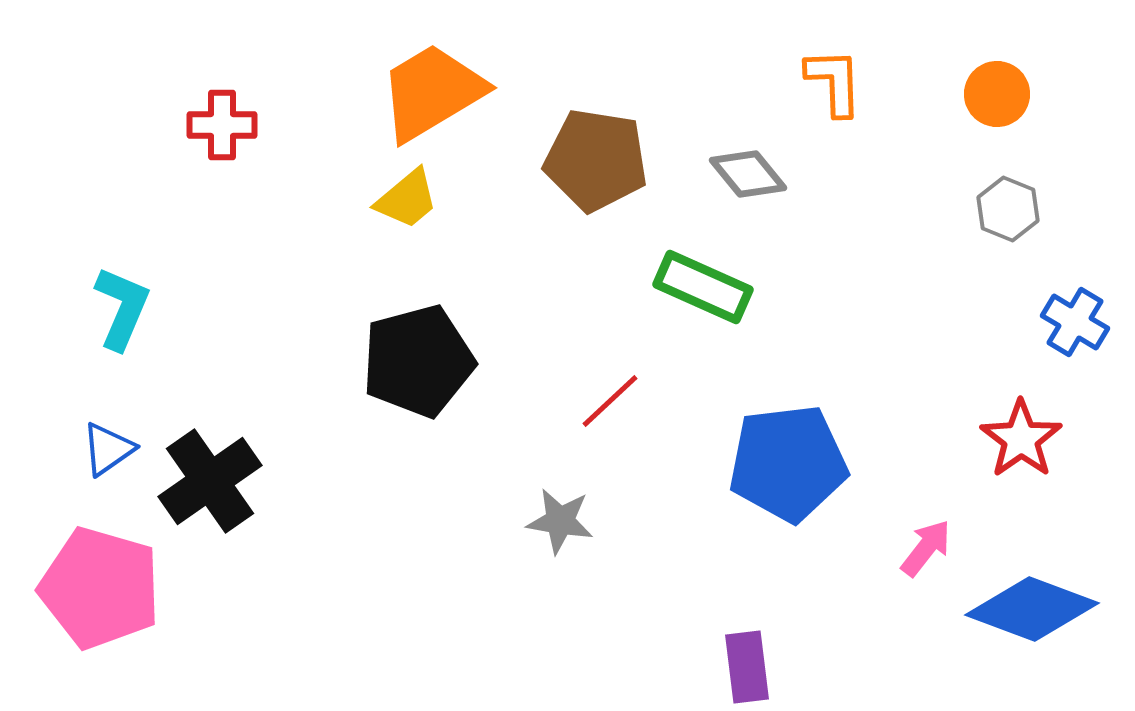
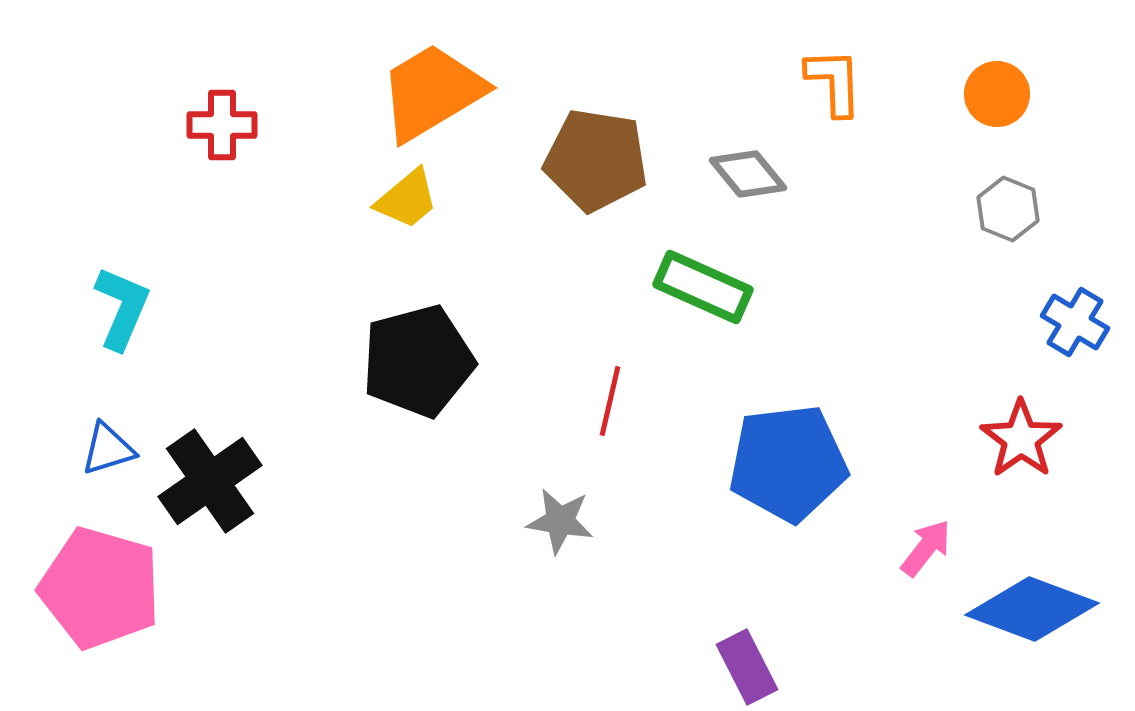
red line: rotated 34 degrees counterclockwise
blue triangle: rotated 18 degrees clockwise
purple rectangle: rotated 20 degrees counterclockwise
